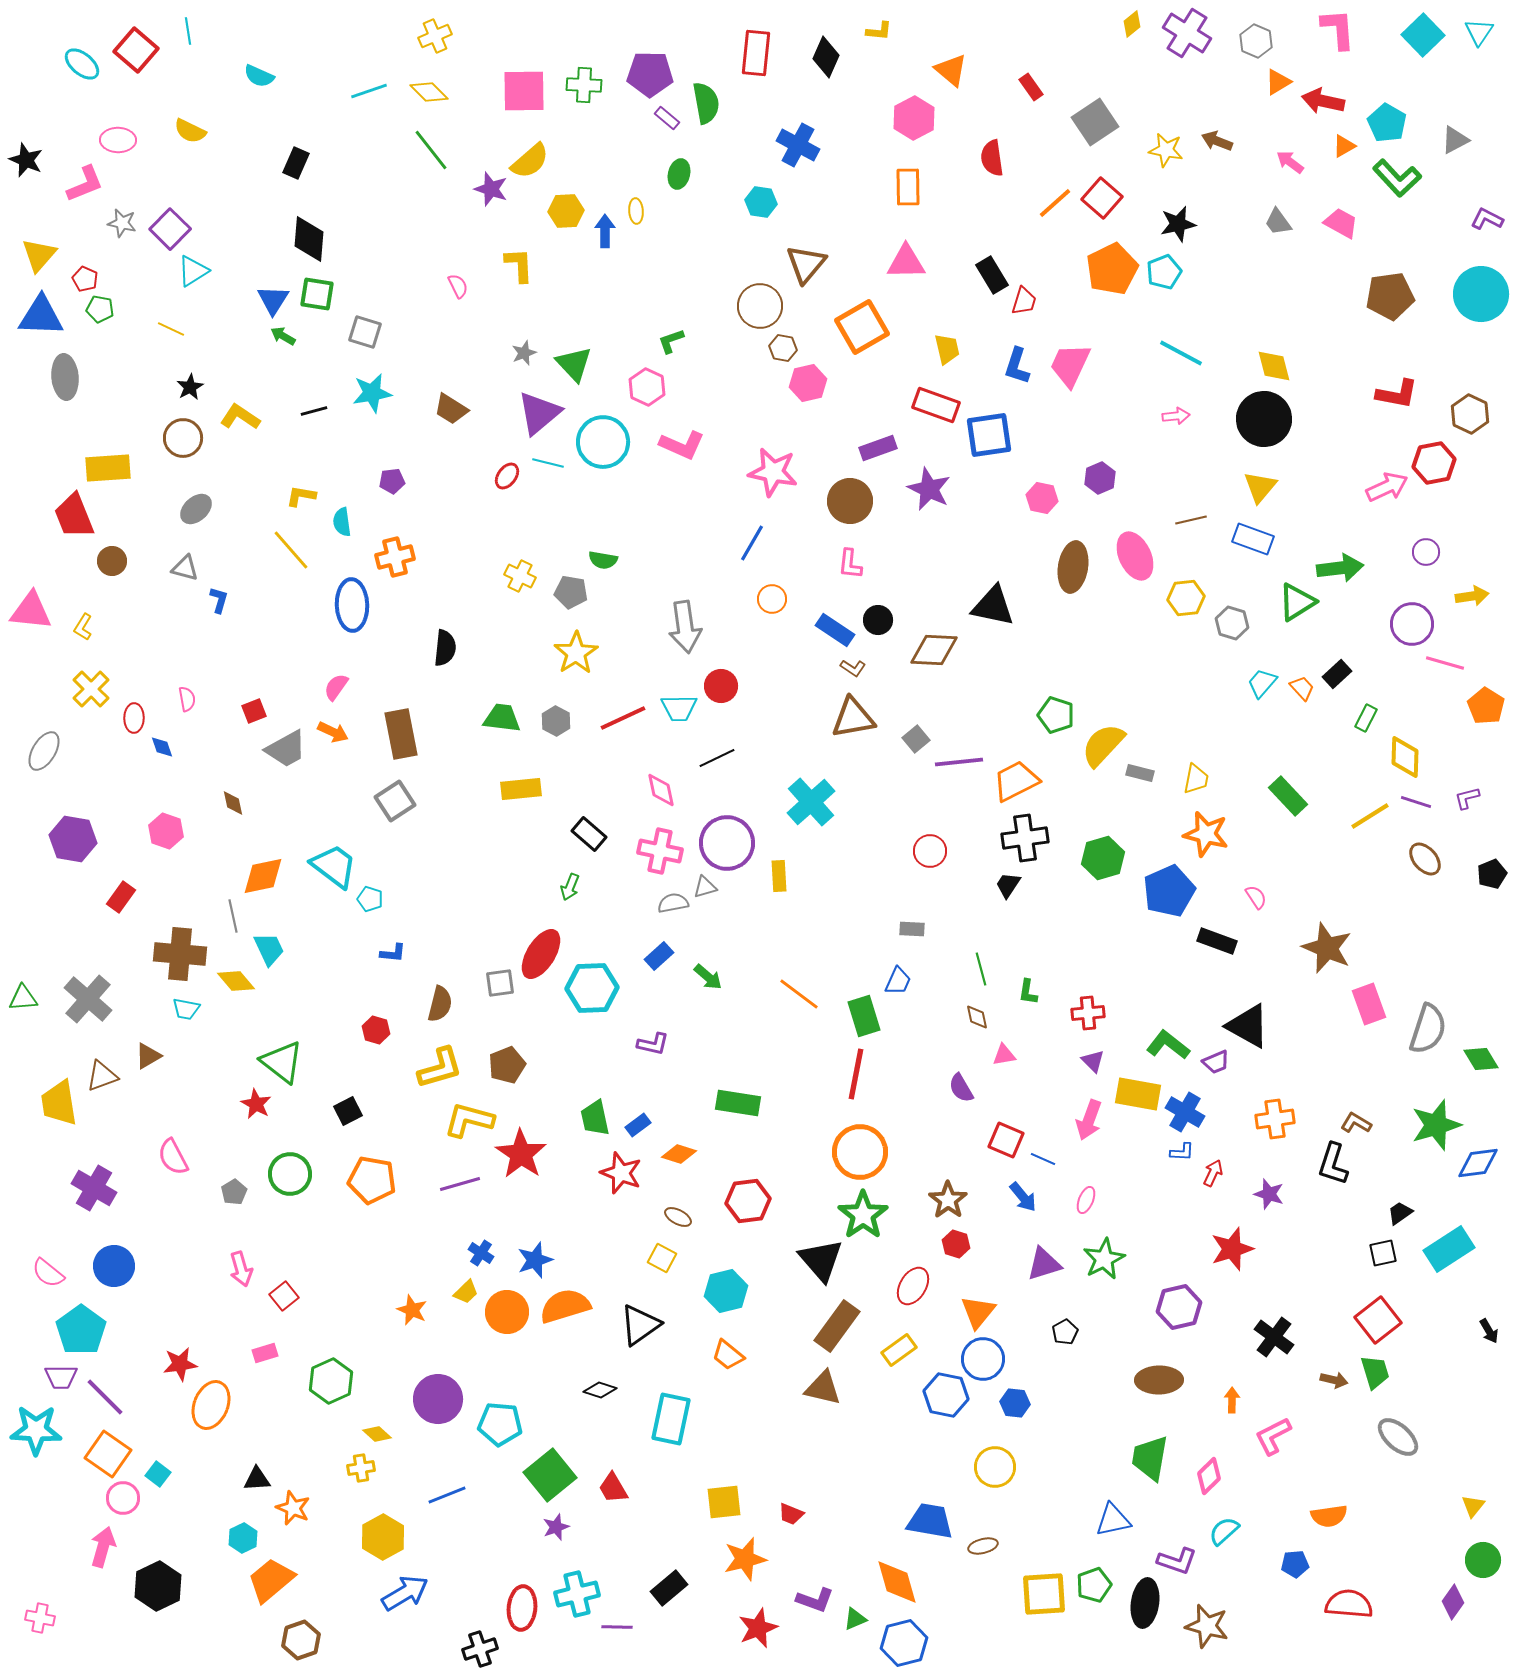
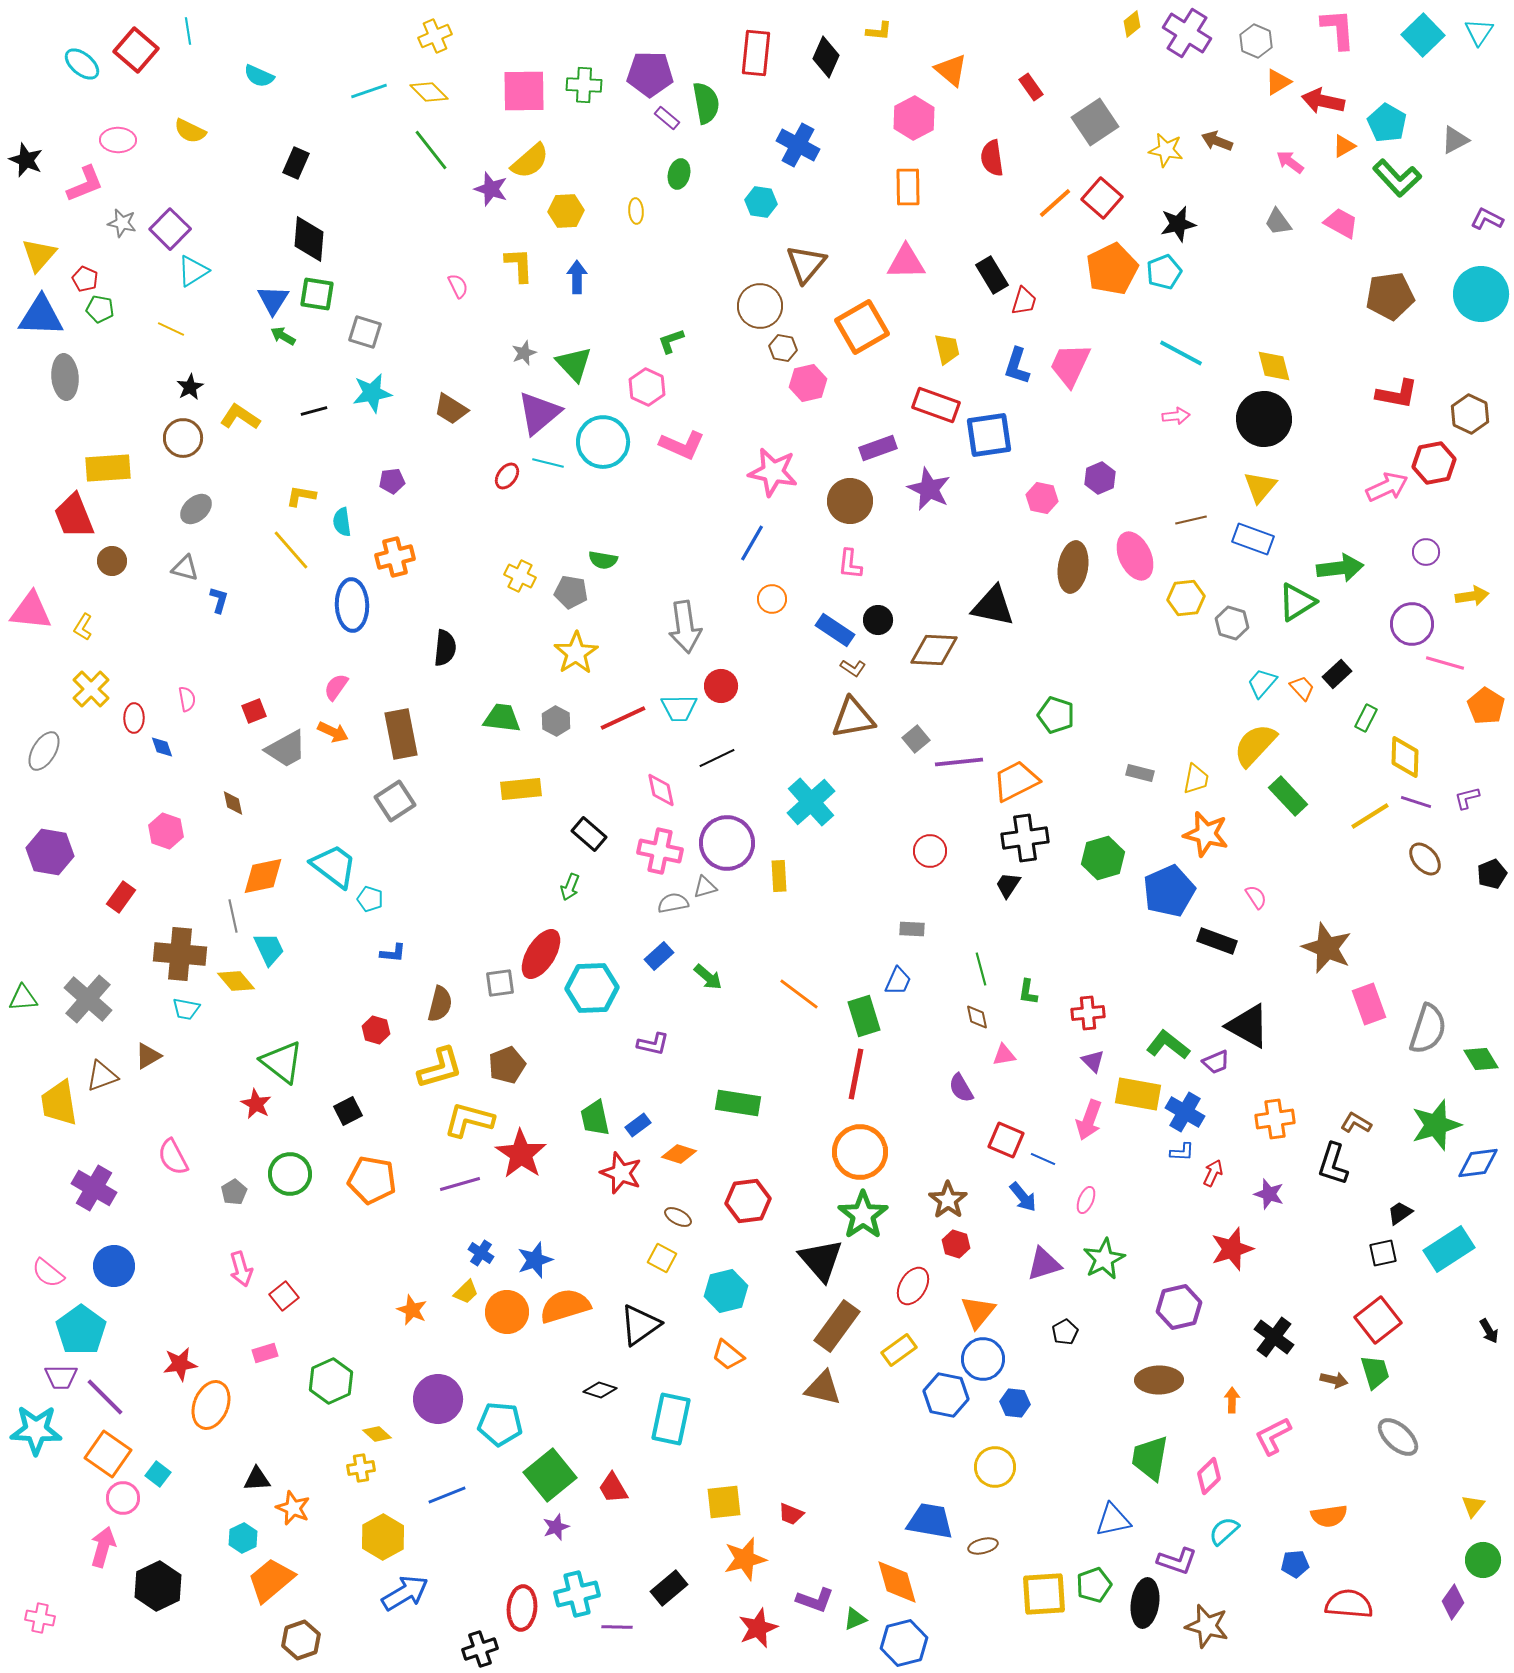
blue arrow at (605, 231): moved 28 px left, 46 px down
yellow semicircle at (1103, 745): moved 152 px right
purple hexagon at (73, 839): moved 23 px left, 13 px down
